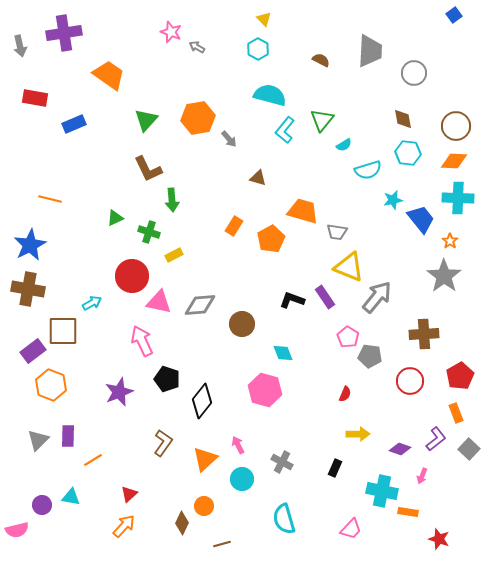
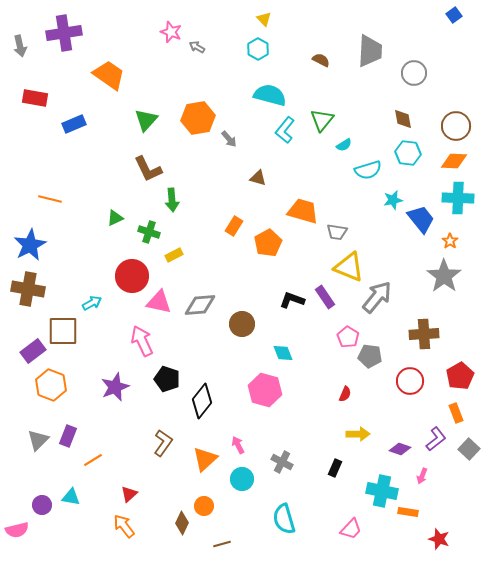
orange pentagon at (271, 239): moved 3 px left, 4 px down
purple star at (119, 392): moved 4 px left, 5 px up
purple rectangle at (68, 436): rotated 20 degrees clockwise
orange arrow at (124, 526): rotated 80 degrees counterclockwise
